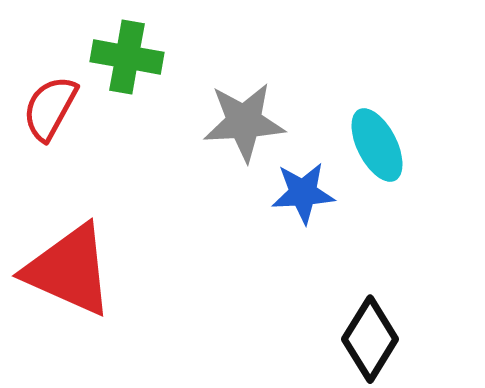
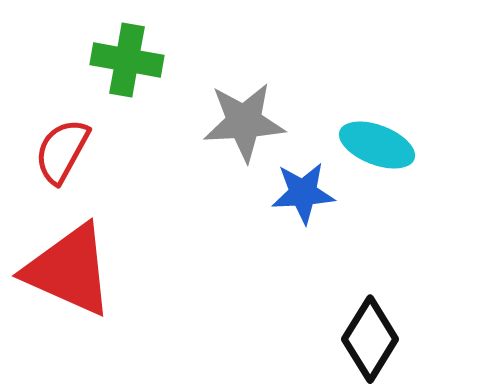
green cross: moved 3 px down
red semicircle: moved 12 px right, 43 px down
cyan ellipse: rotated 42 degrees counterclockwise
